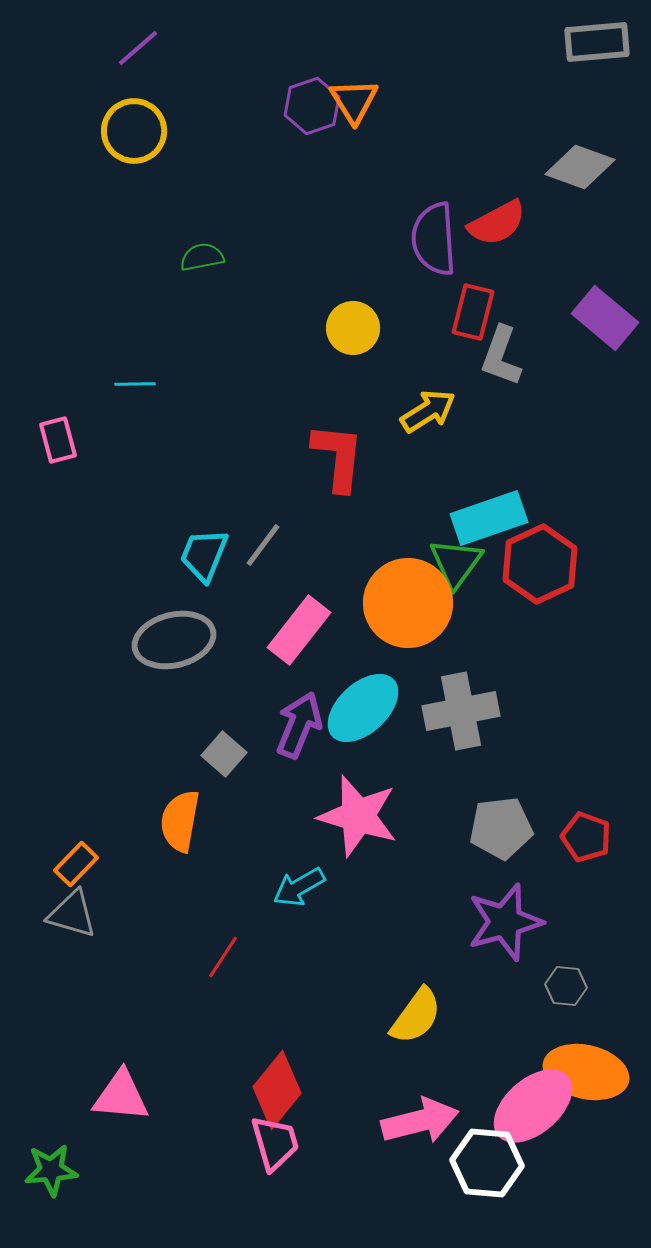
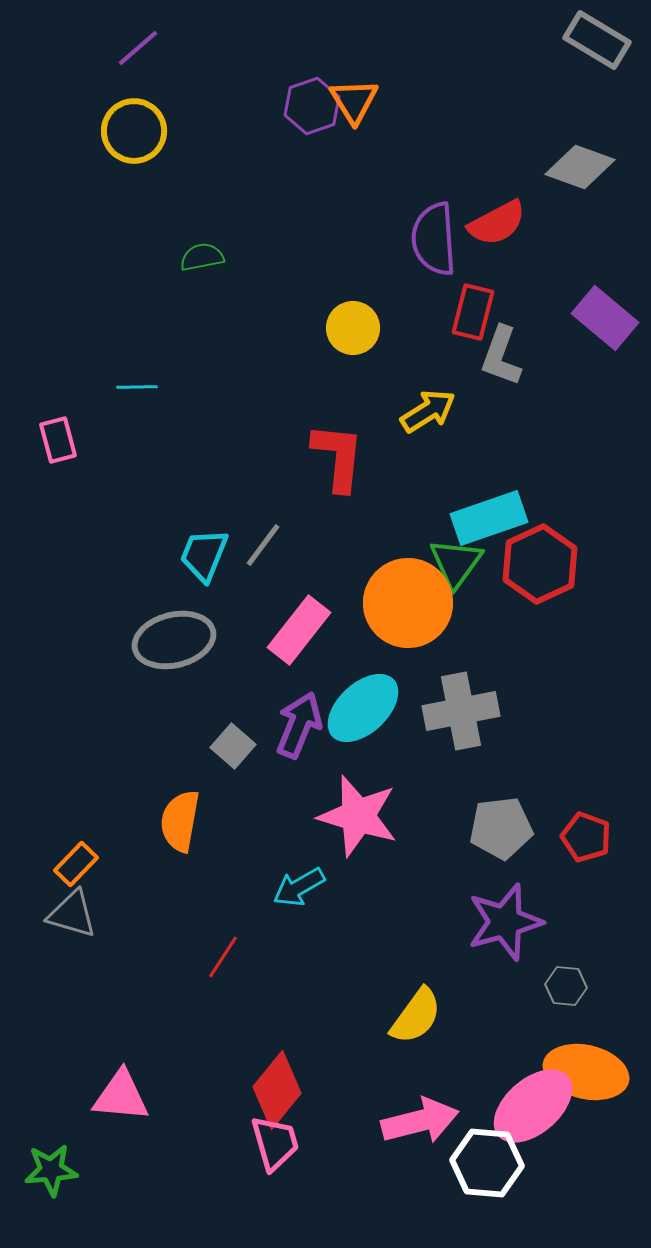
gray rectangle at (597, 42): moved 2 px up; rotated 36 degrees clockwise
cyan line at (135, 384): moved 2 px right, 3 px down
gray square at (224, 754): moved 9 px right, 8 px up
